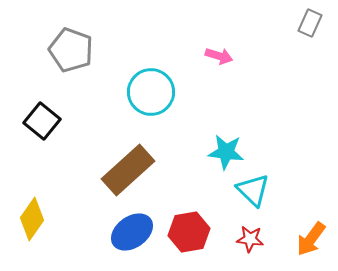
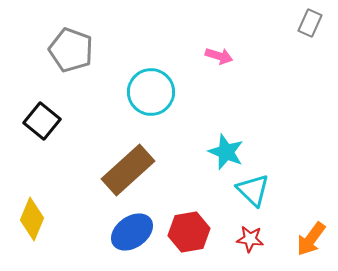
cyan star: rotated 15 degrees clockwise
yellow diamond: rotated 12 degrees counterclockwise
